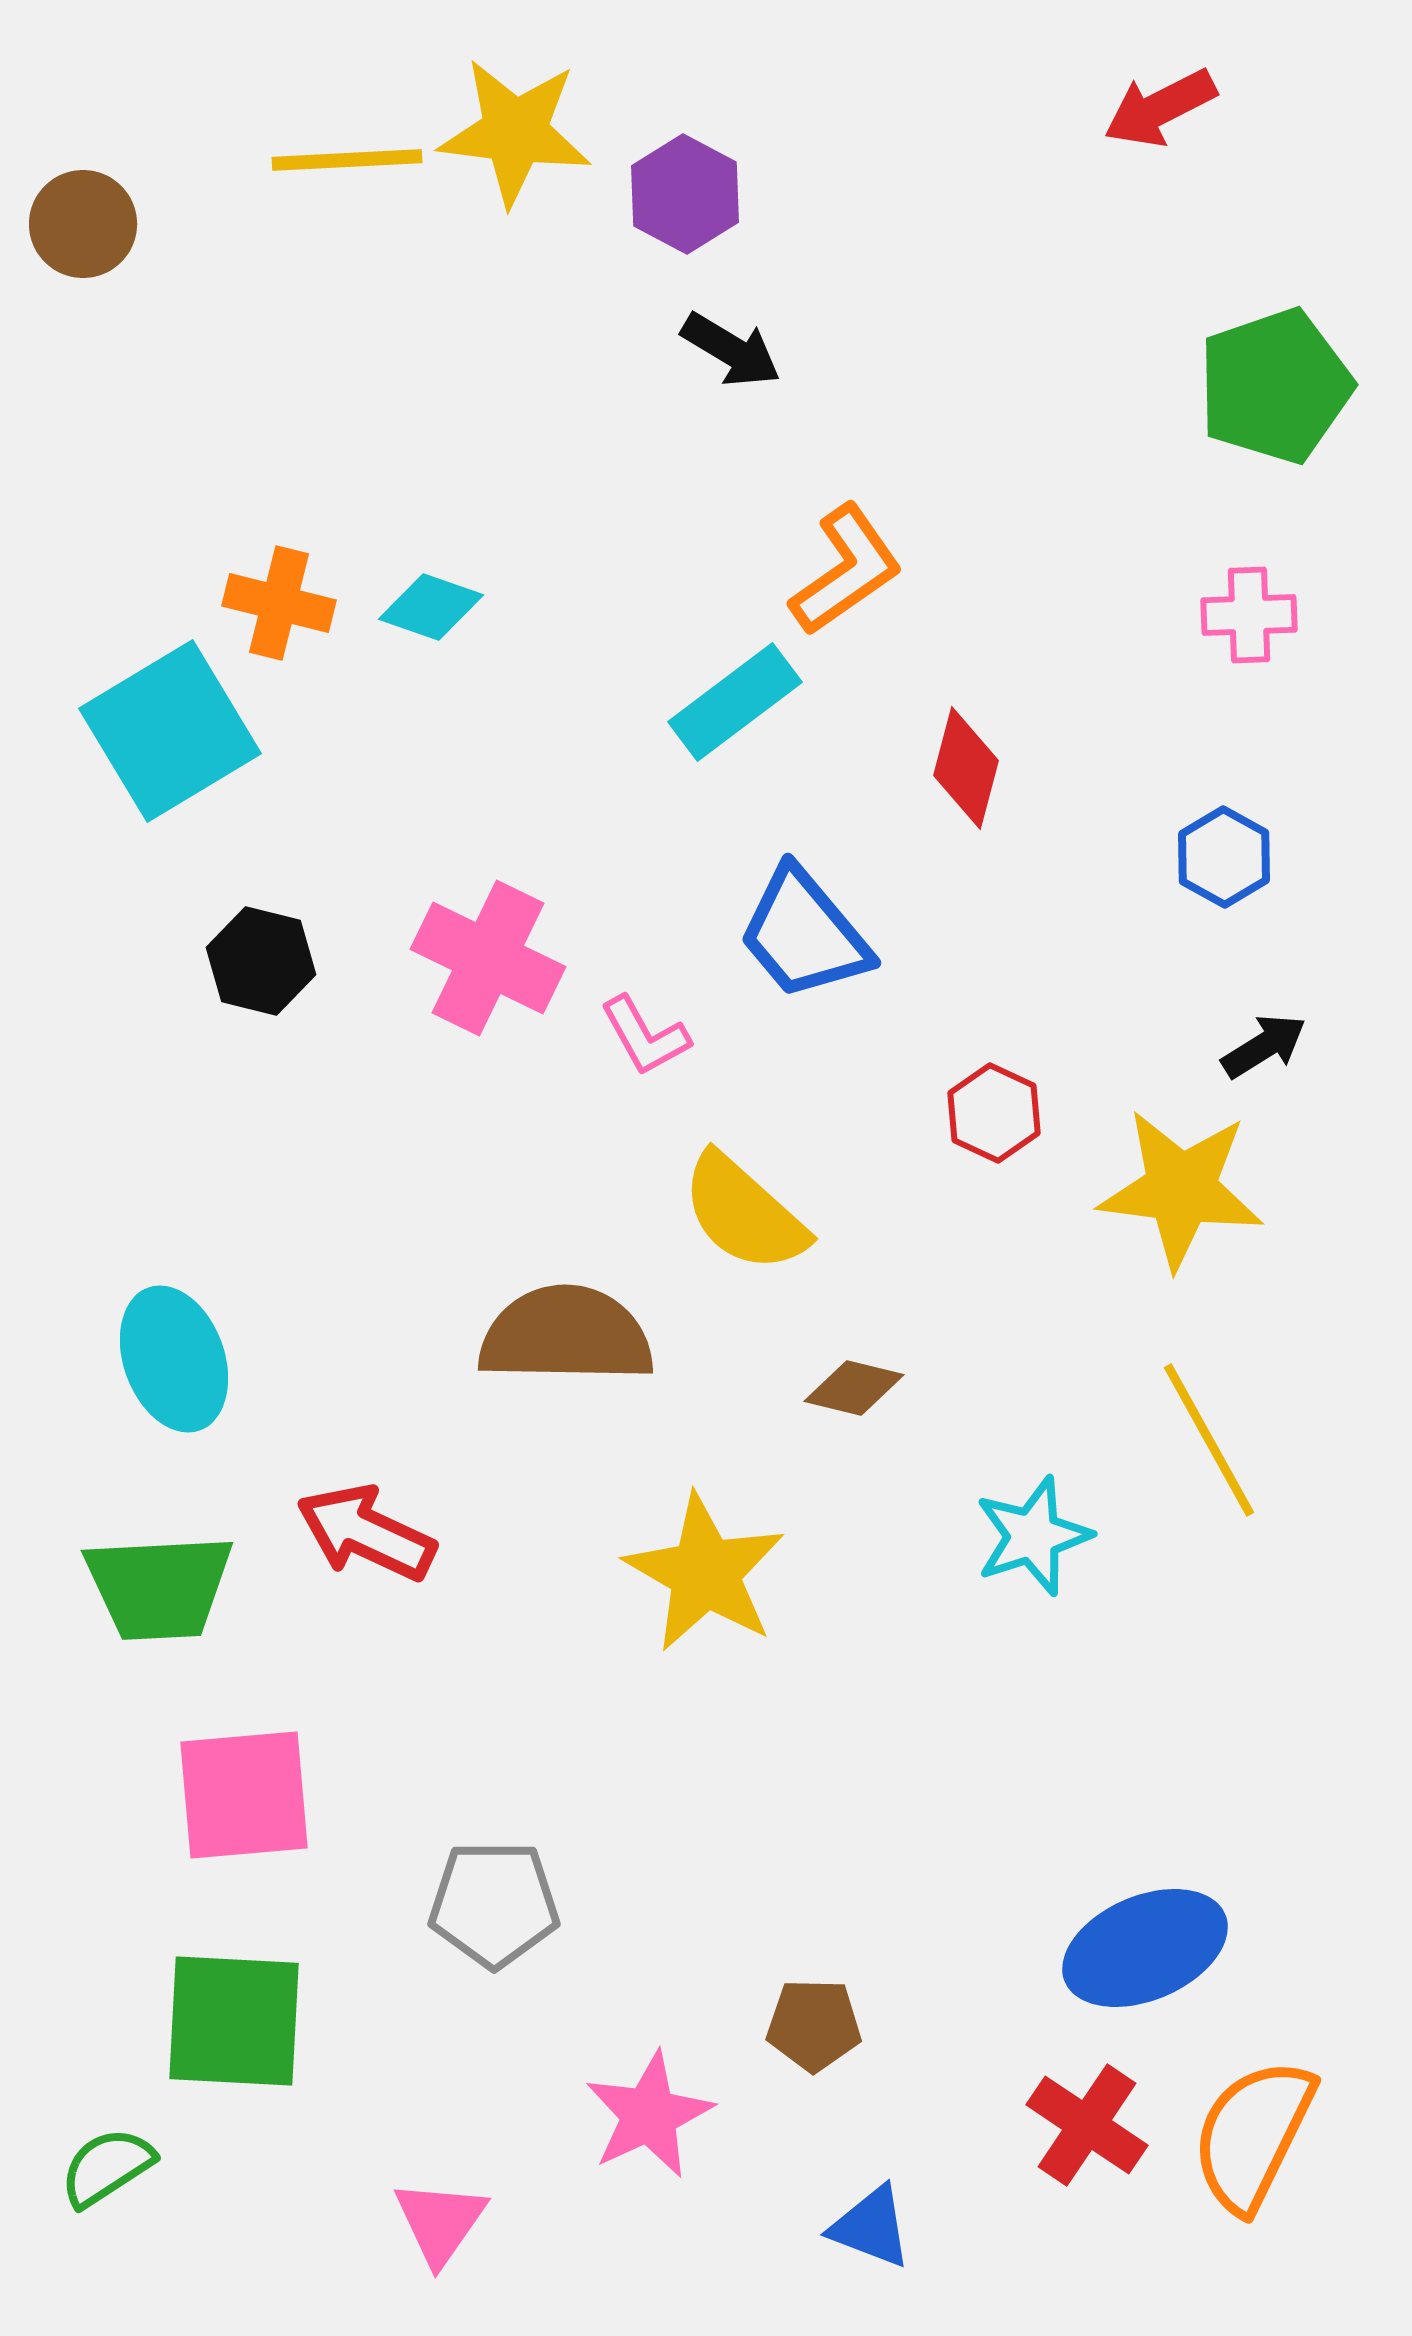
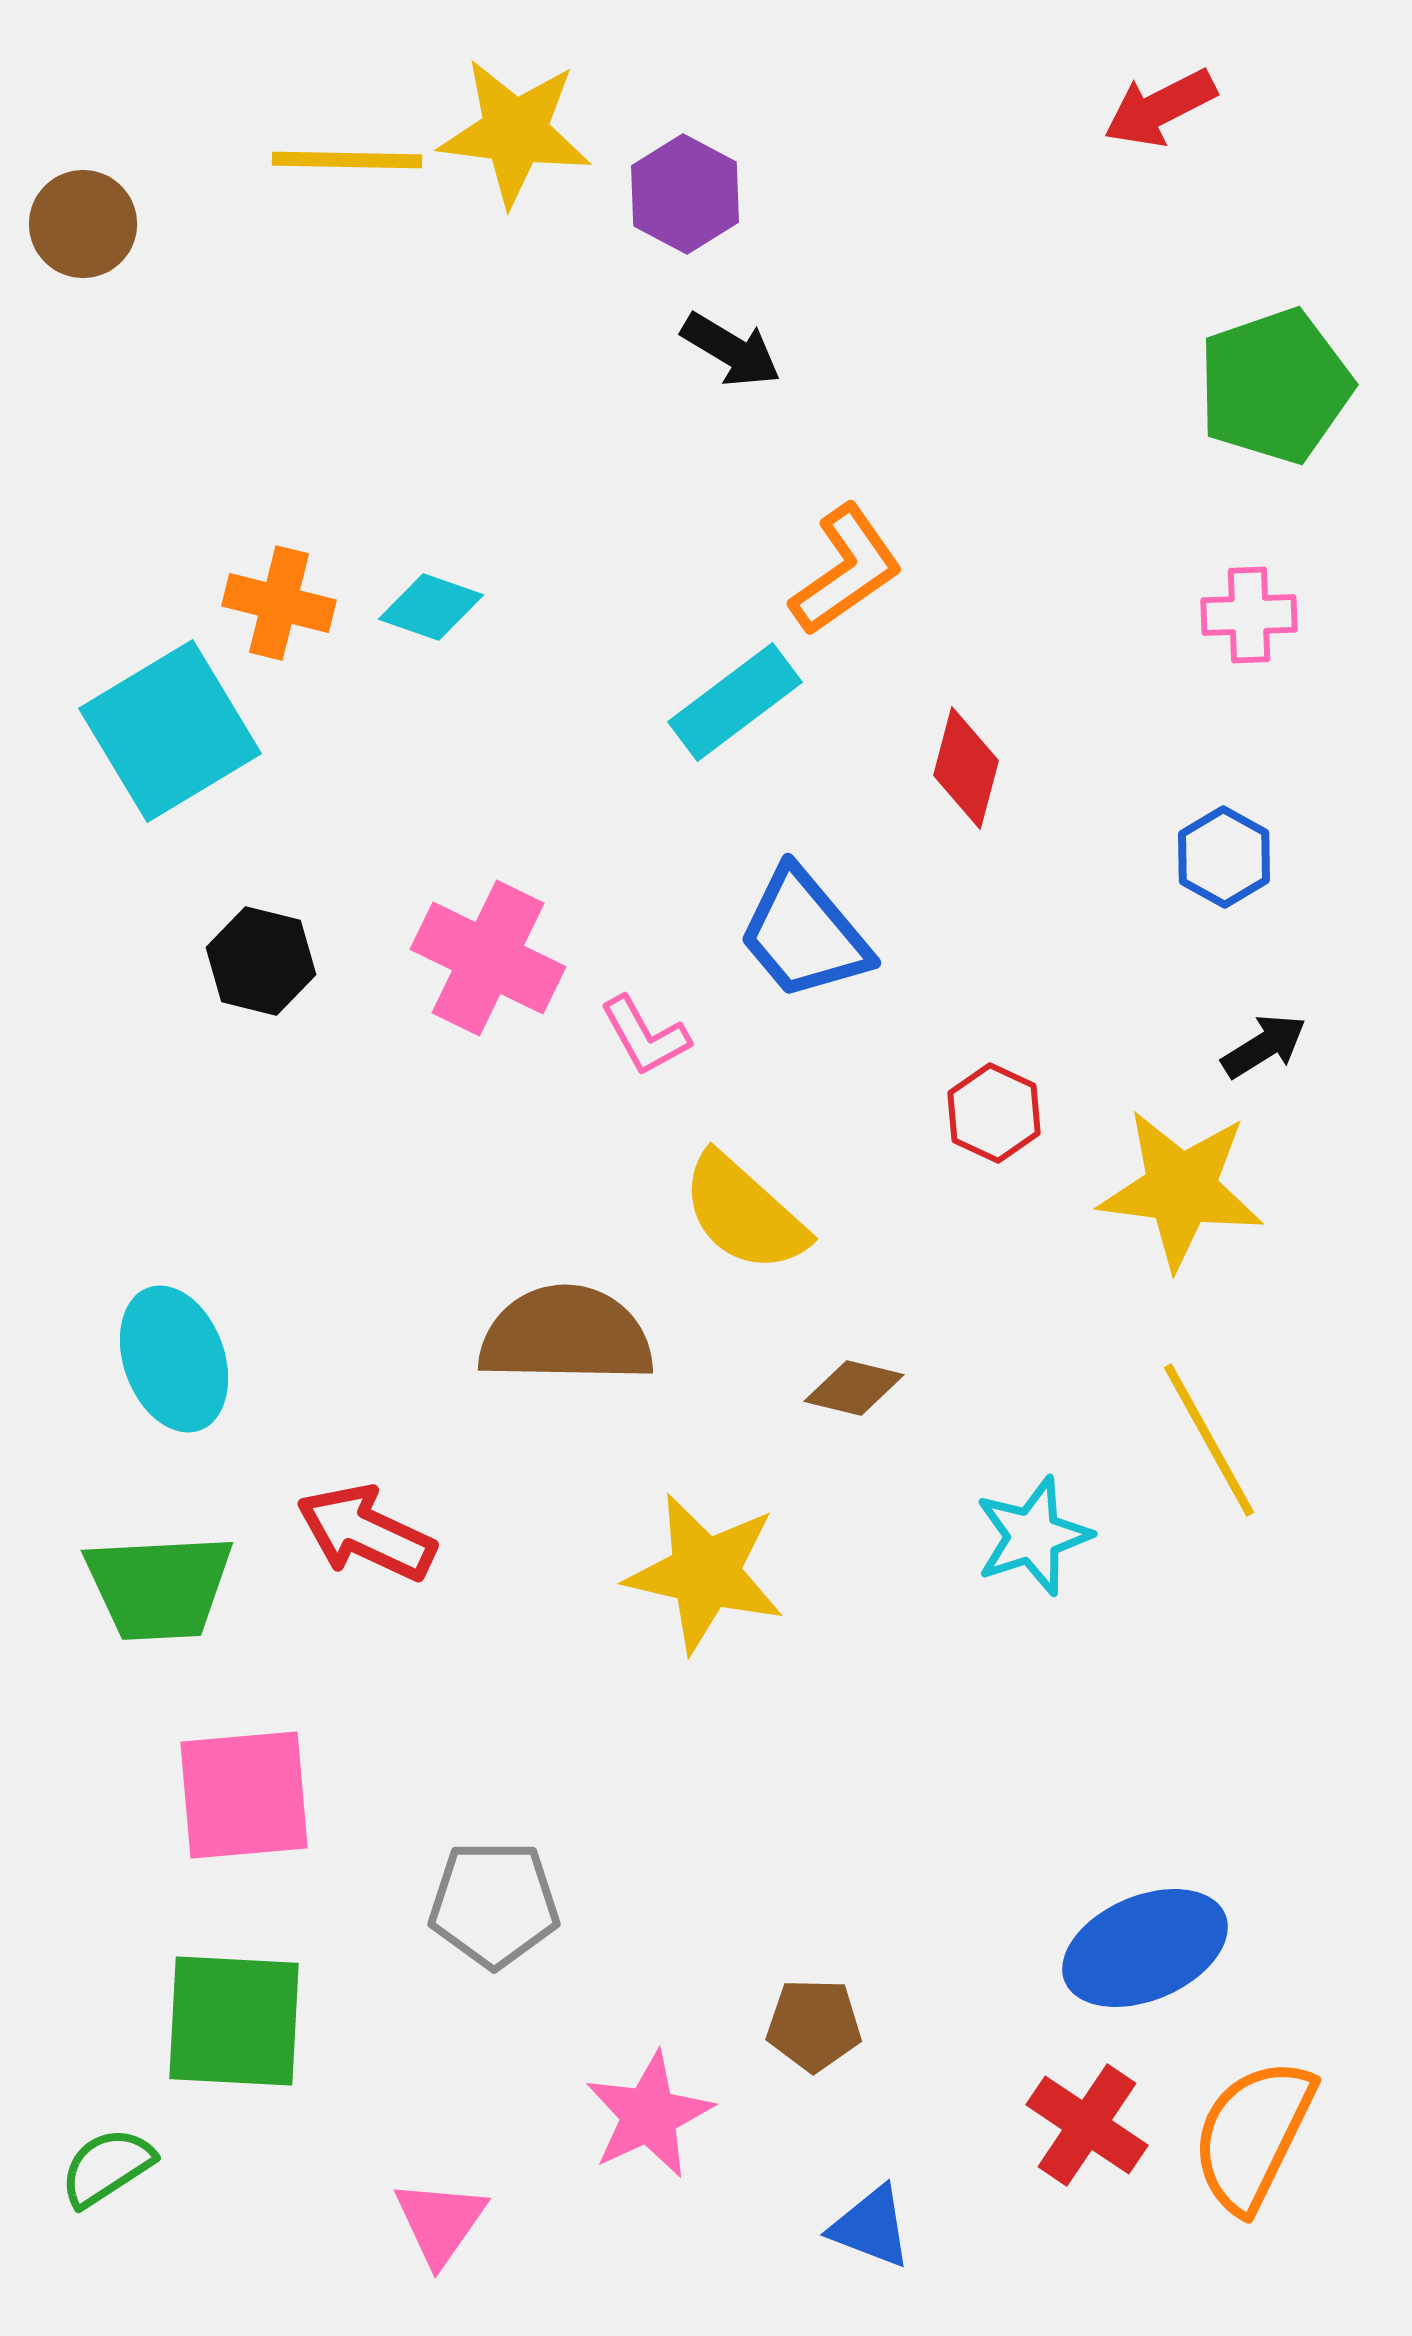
yellow line at (347, 160): rotated 4 degrees clockwise
yellow star at (705, 1573): rotated 17 degrees counterclockwise
